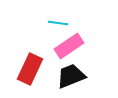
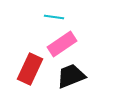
cyan line: moved 4 px left, 6 px up
pink rectangle: moved 7 px left, 2 px up
